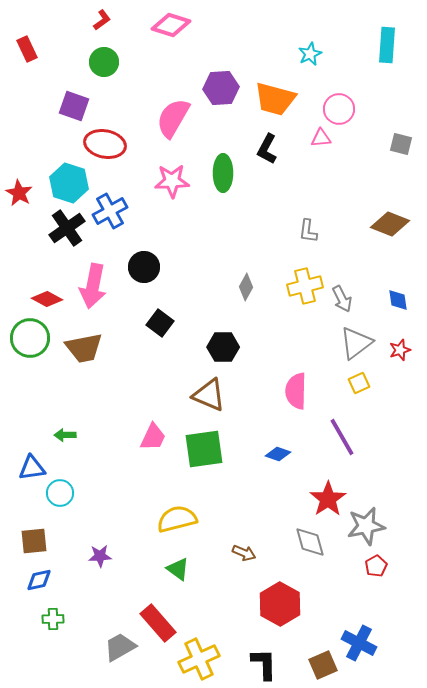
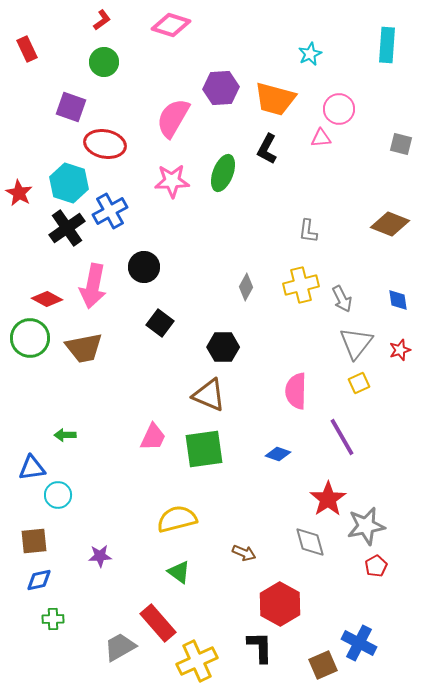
purple square at (74, 106): moved 3 px left, 1 px down
green ellipse at (223, 173): rotated 21 degrees clockwise
yellow cross at (305, 286): moved 4 px left, 1 px up
gray triangle at (356, 343): rotated 15 degrees counterclockwise
cyan circle at (60, 493): moved 2 px left, 2 px down
green triangle at (178, 569): moved 1 px right, 3 px down
yellow cross at (199, 659): moved 2 px left, 2 px down
black L-shape at (264, 664): moved 4 px left, 17 px up
